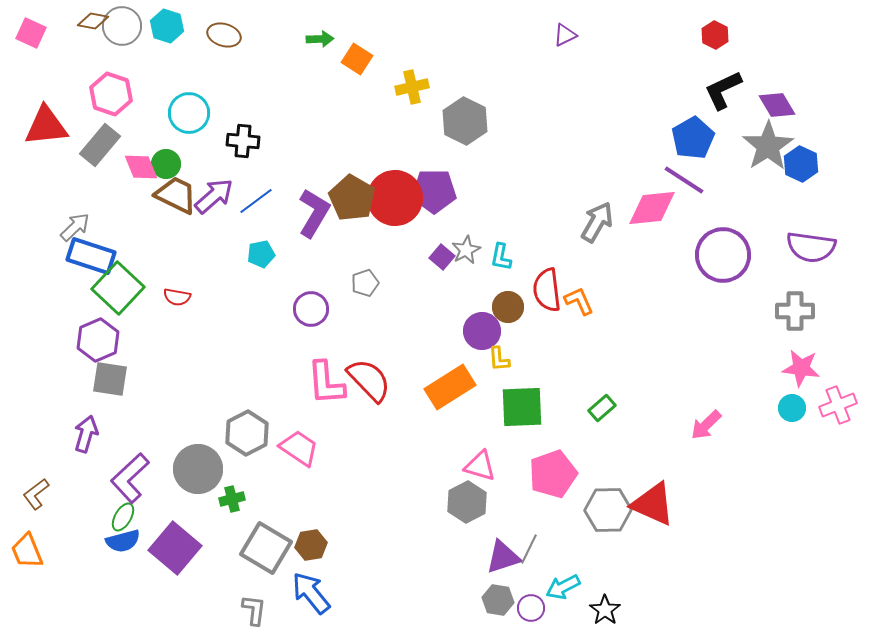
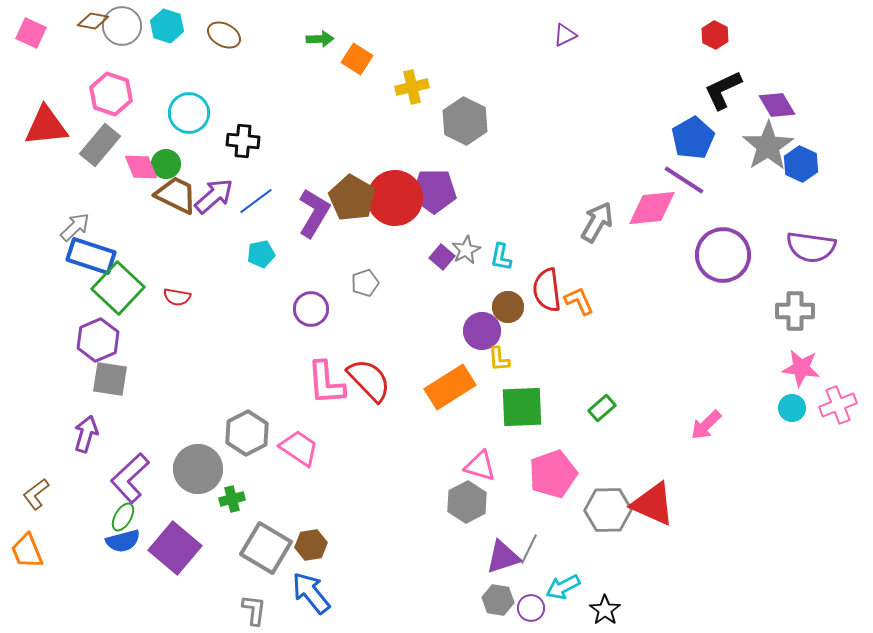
brown ellipse at (224, 35): rotated 12 degrees clockwise
